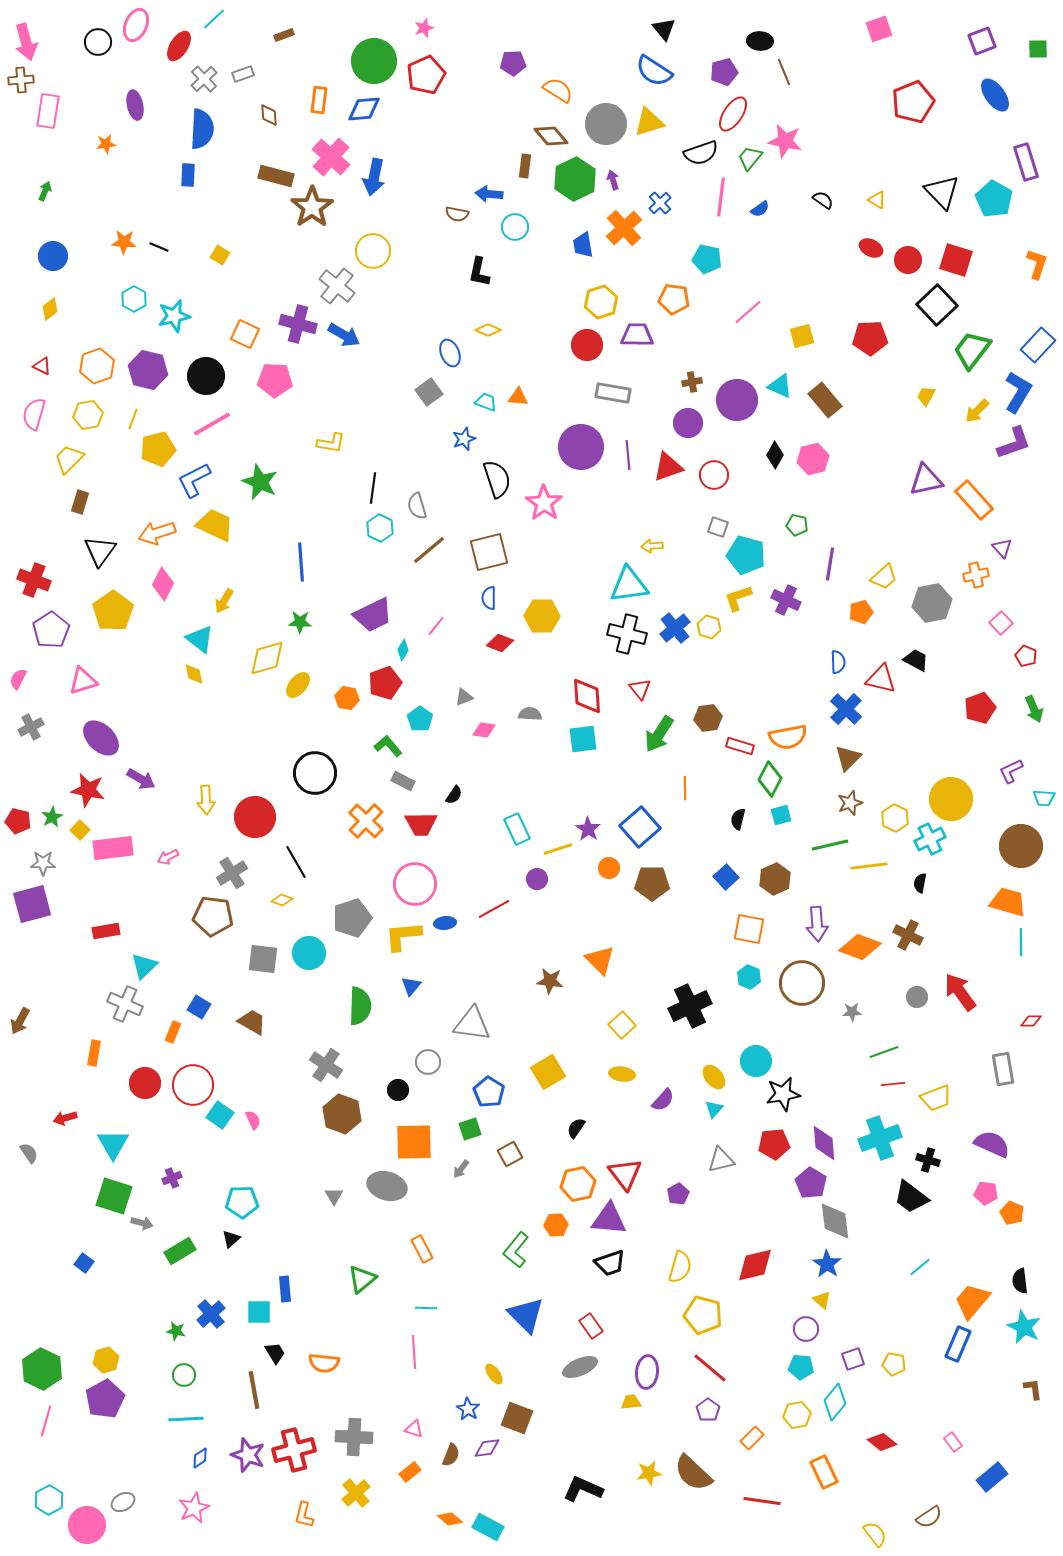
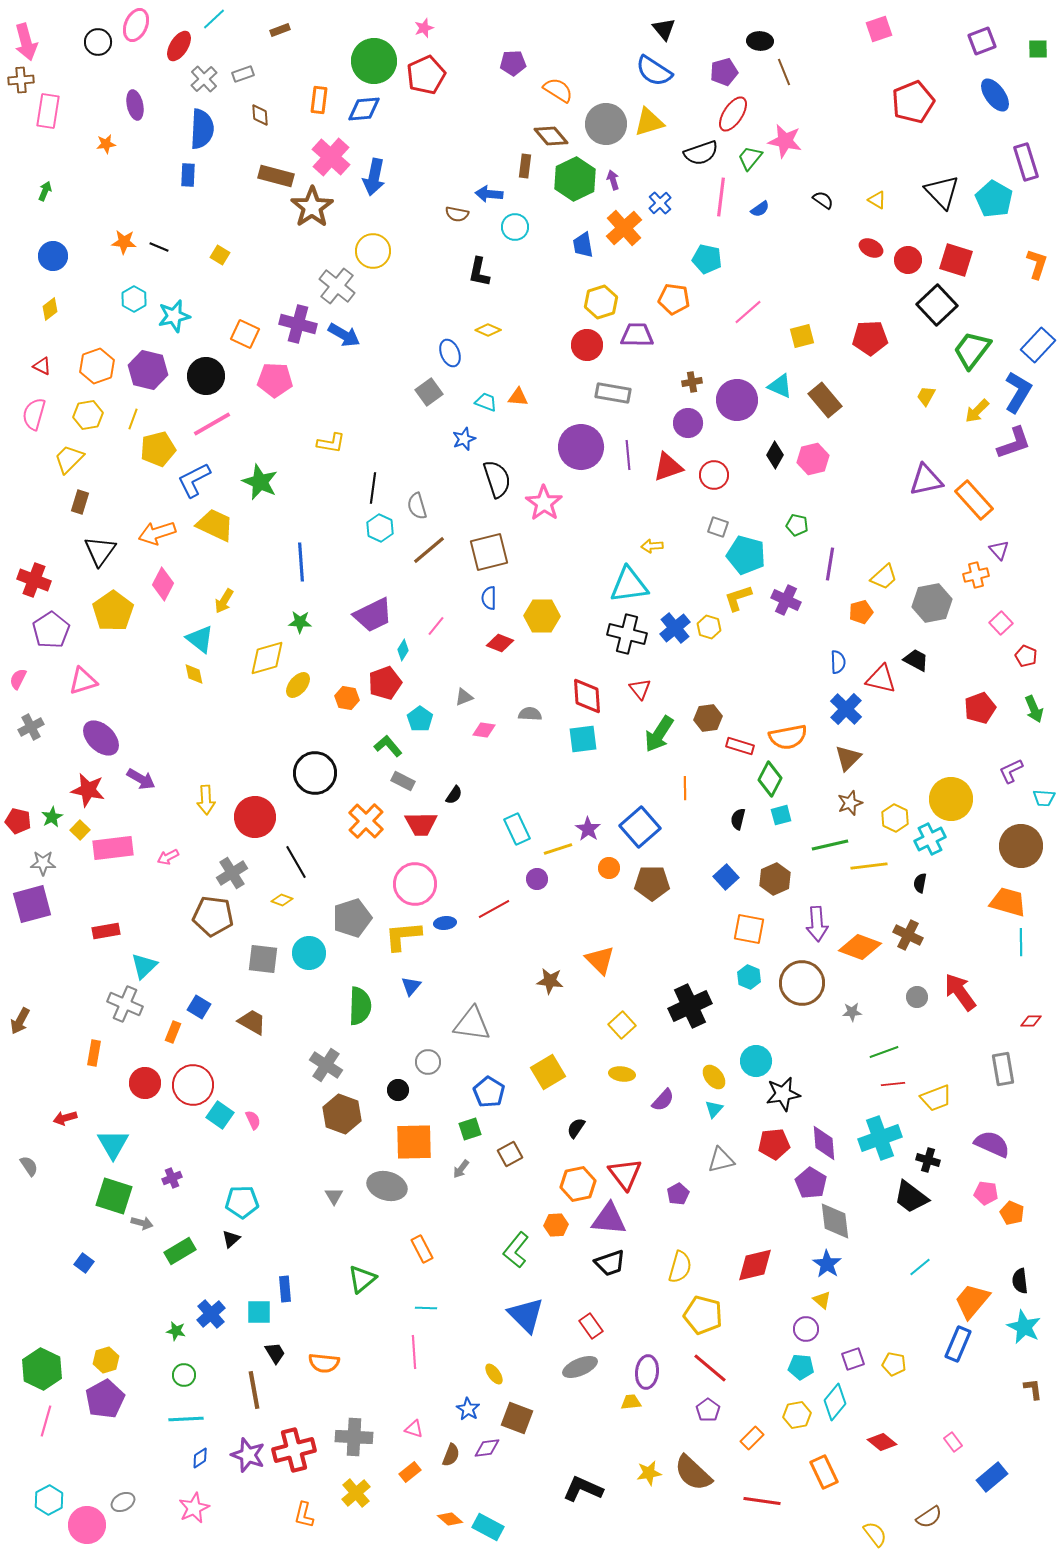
brown rectangle at (284, 35): moved 4 px left, 5 px up
brown diamond at (269, 115): moved 9 px left
purple triangle at (1002, 548): moved 3 px left, 2 px down
gray semicircle at (29, 1153): moved 13 px down
